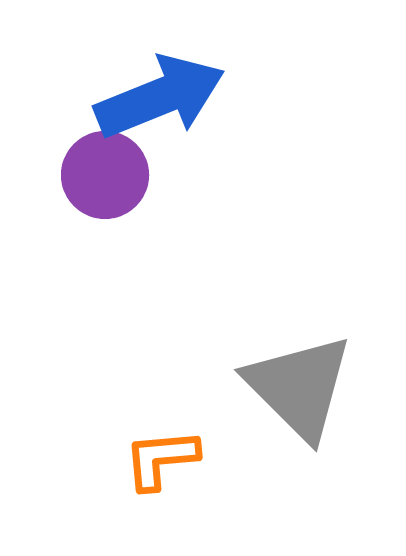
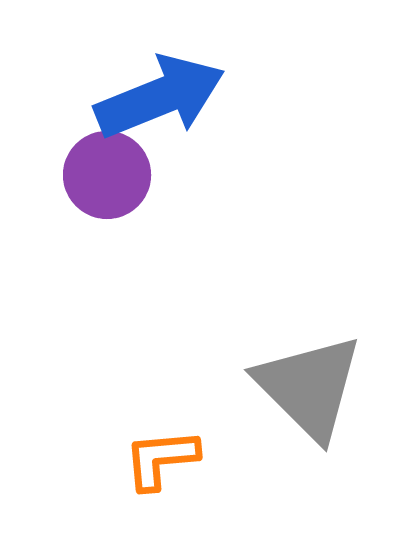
purple circle: moved 2 px right
gray triangle: moved 10 px right
